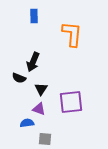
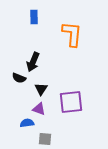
blue rectangle: moved 1 px down
